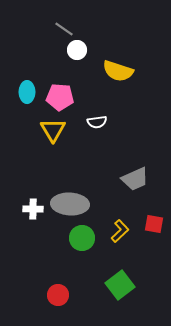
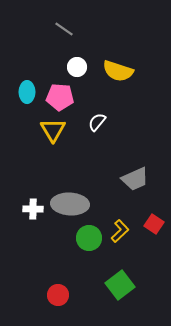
white circle: moved 17 px down
white semicircle: rotated 138 degrees clockwise
red square: rotated 24 degrees clockwise
green circle: moved 7 px right
